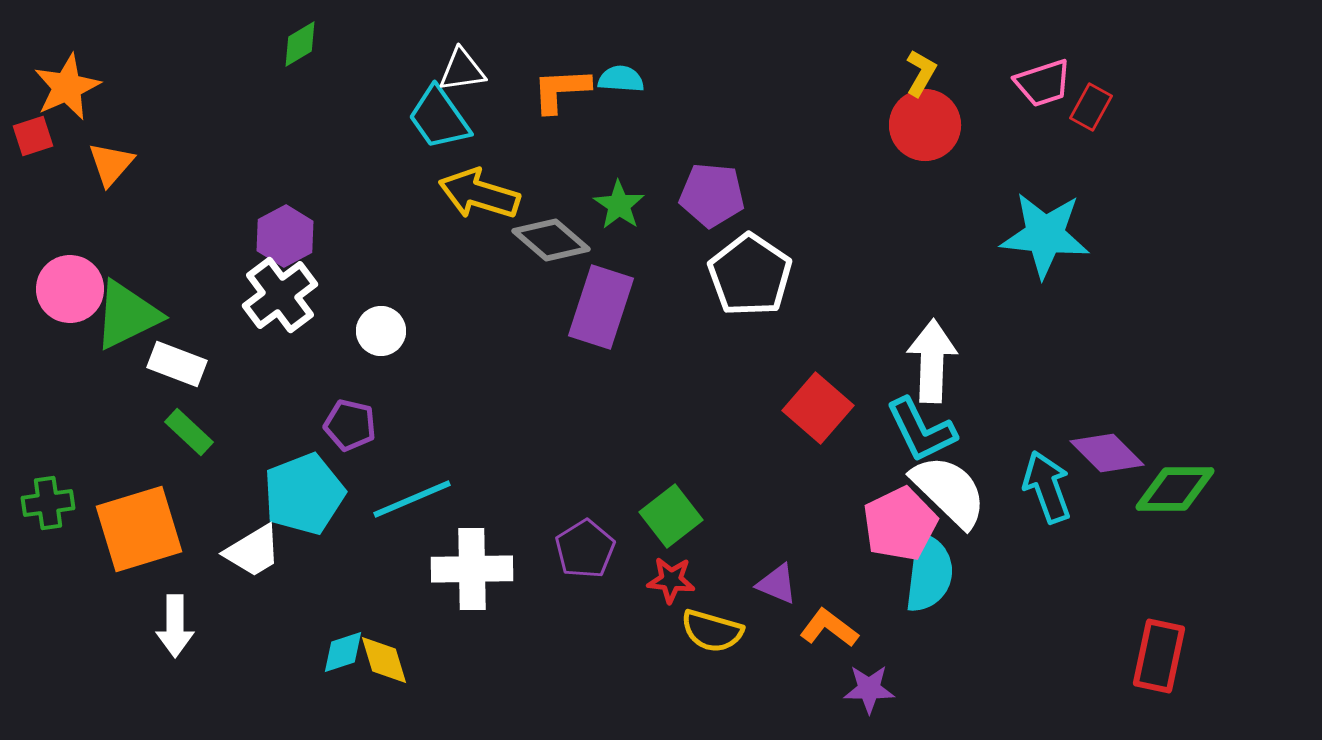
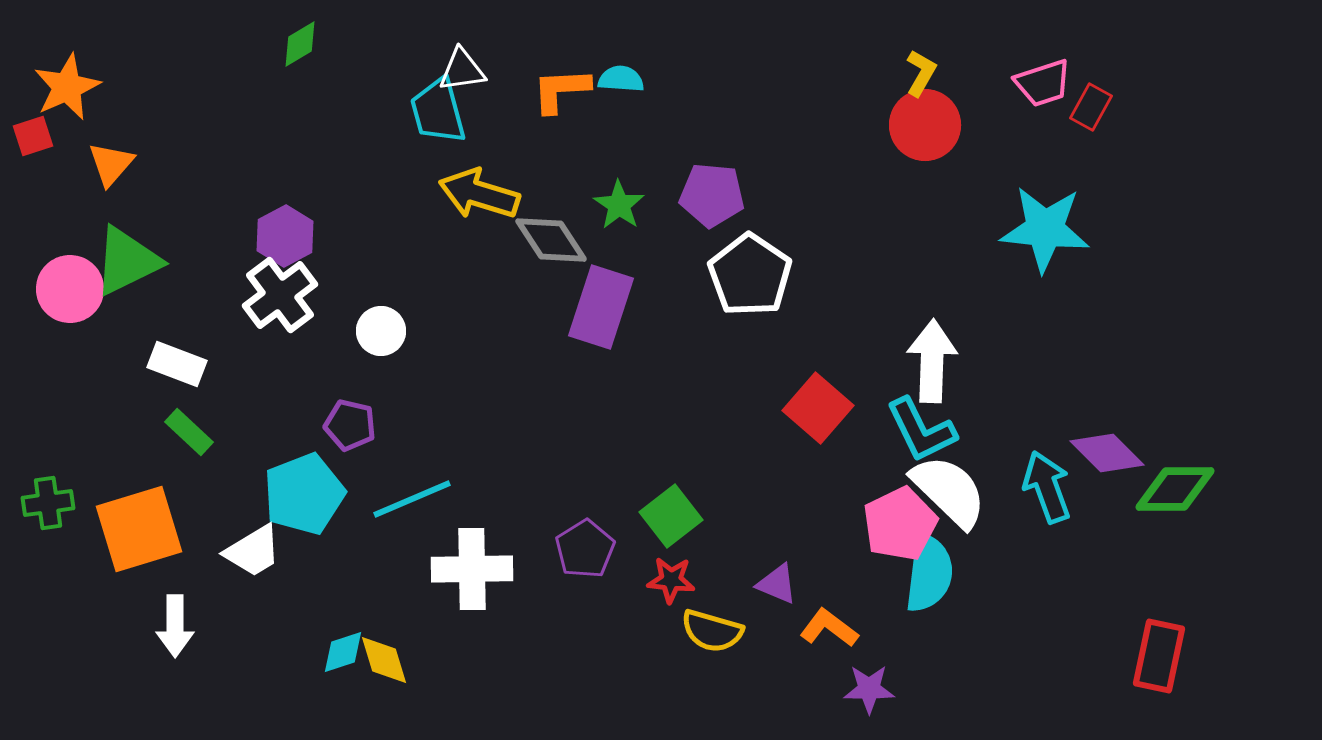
cyan trapezoid at (439, 118): moved 1 px left, 7 px up; rotated 20 degrees clockwise
cyan star at (1045, 235): moved 6 px up
gray diamond at (551, 240): rotated 16 degrees clockwise
green triangle at (127, 315): moved 54 px up
